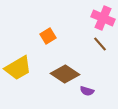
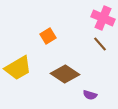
purple semicircle: moved 3 px right, 4 px down
